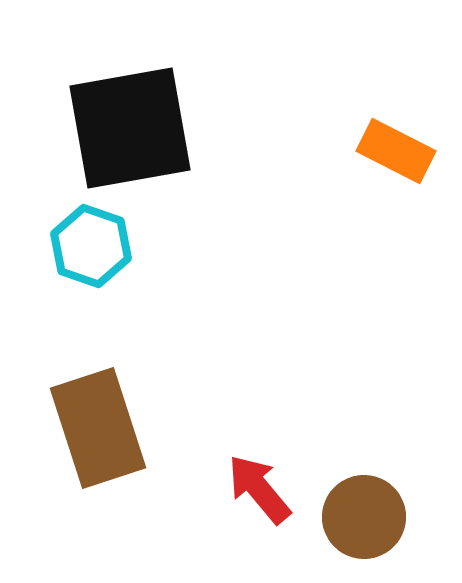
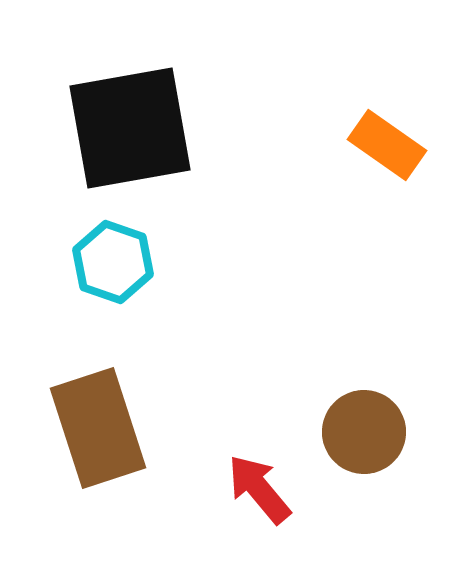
orange rectangle: moved 9 px left, 6 px up; rotated 8 degrees clockwise
cyan hexagon: moved 22 px right, 16 px down
brown circle: moved 85 px up
